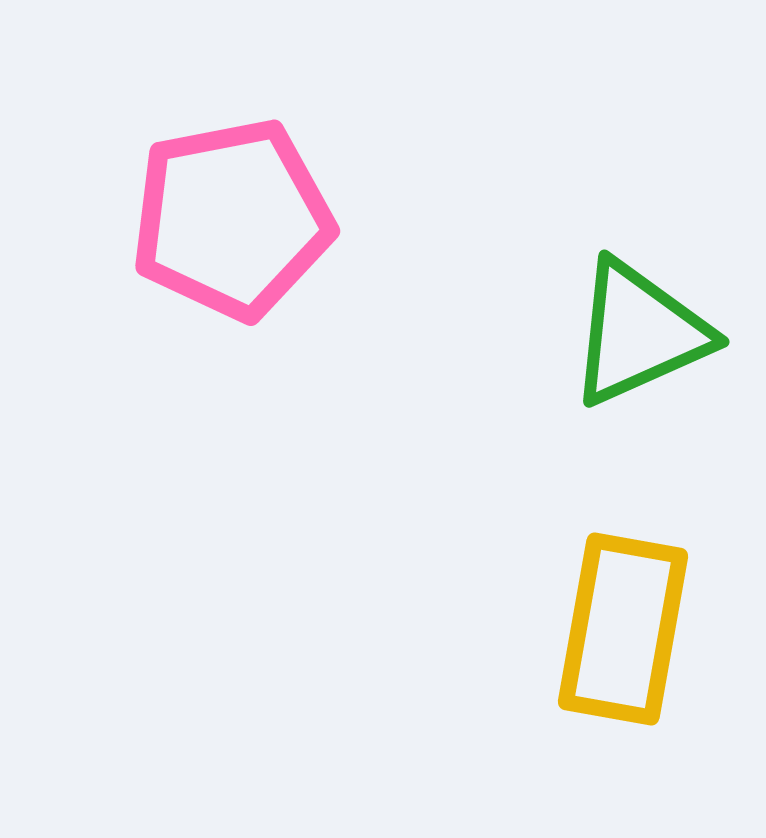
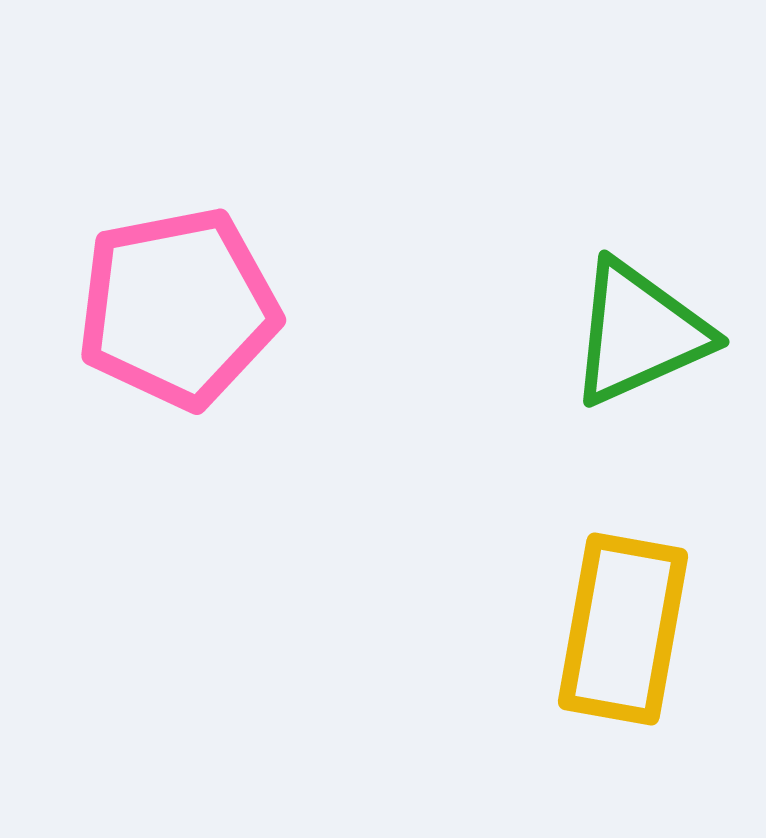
pink pentagon: moved 54 px left, 89 px down
